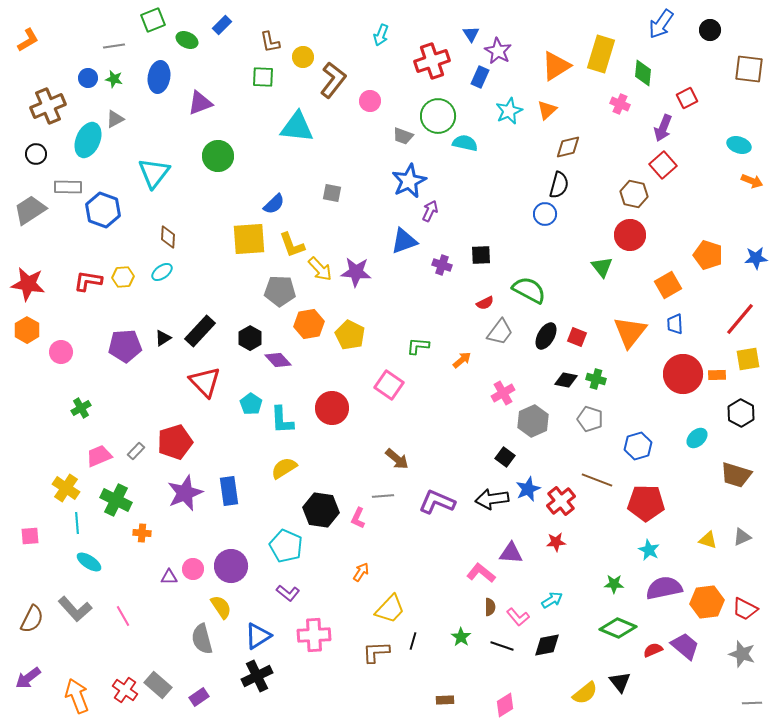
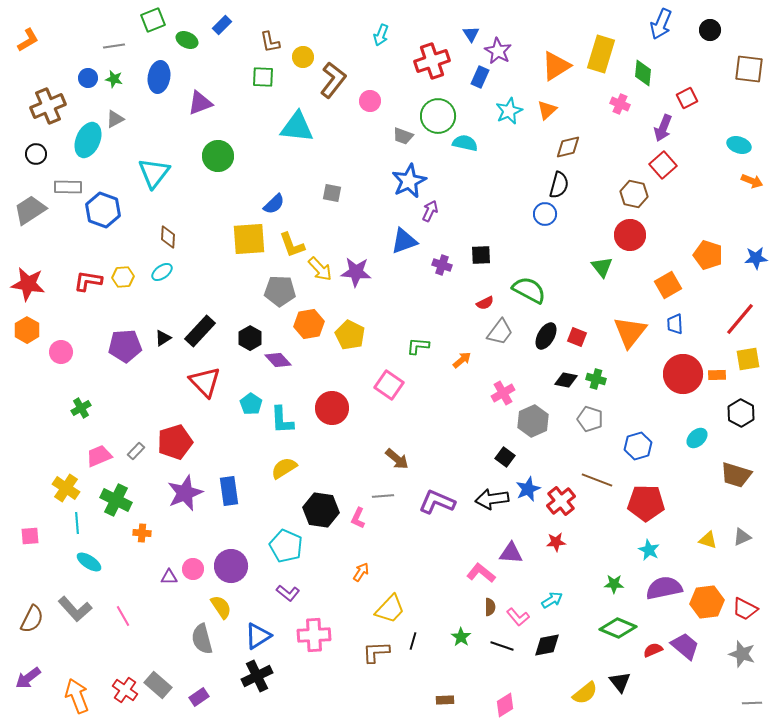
blue arrow at (661, 24): rotated 12 degrees counterclockwise
